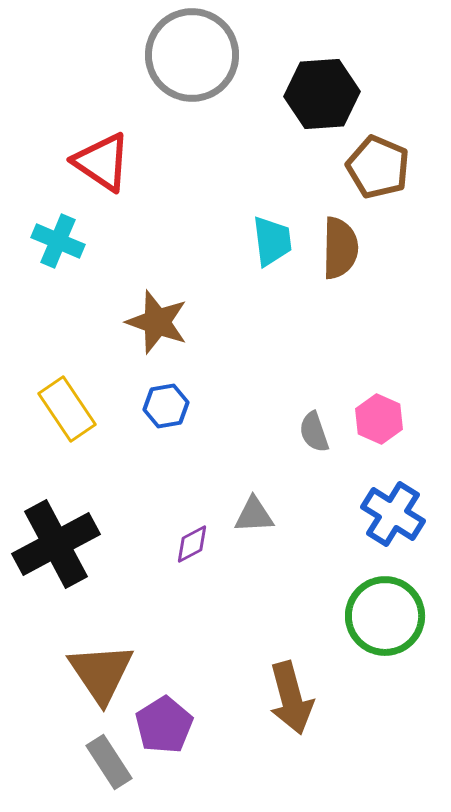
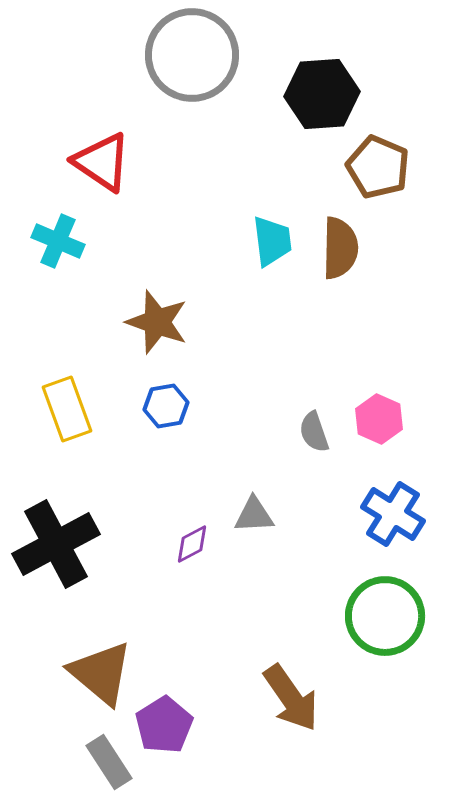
yellow rectangle: rotated 14 degrees clockwise
brown triangle: rotated 16 degrees counterclockwise
brown arrow: rotated 20 degrees counterclockwise
